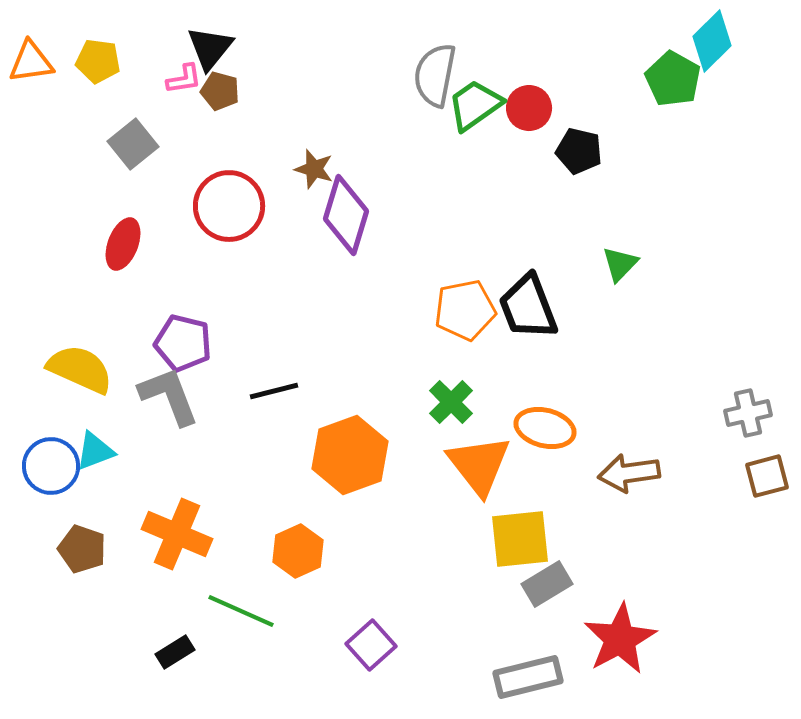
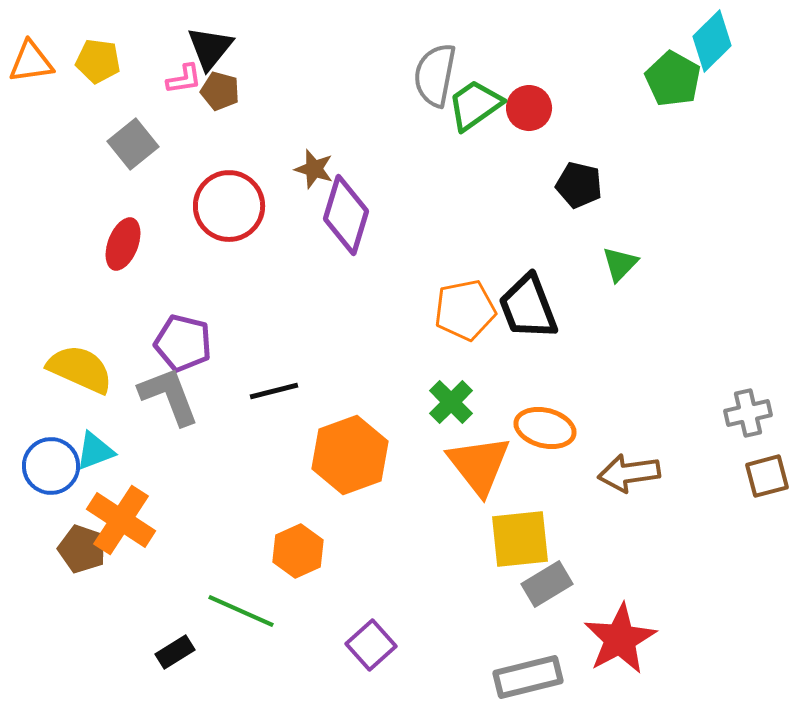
black pentagon at (579, 151): moved 34 px down
orange cross at (177, 534): moved 56 px left, 14 px up; rotated 10 degrees clockwise
